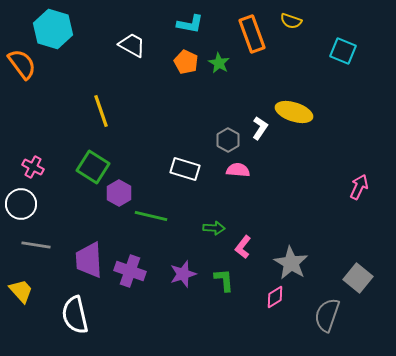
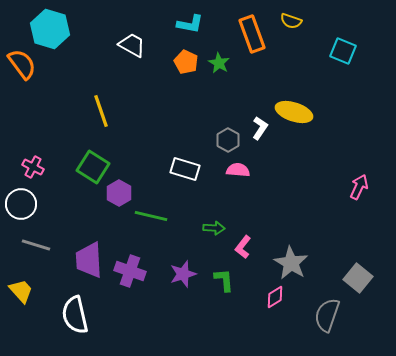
cyan hexagon: moved 3 px left
gray line: rotated 8 degrees clockwise
